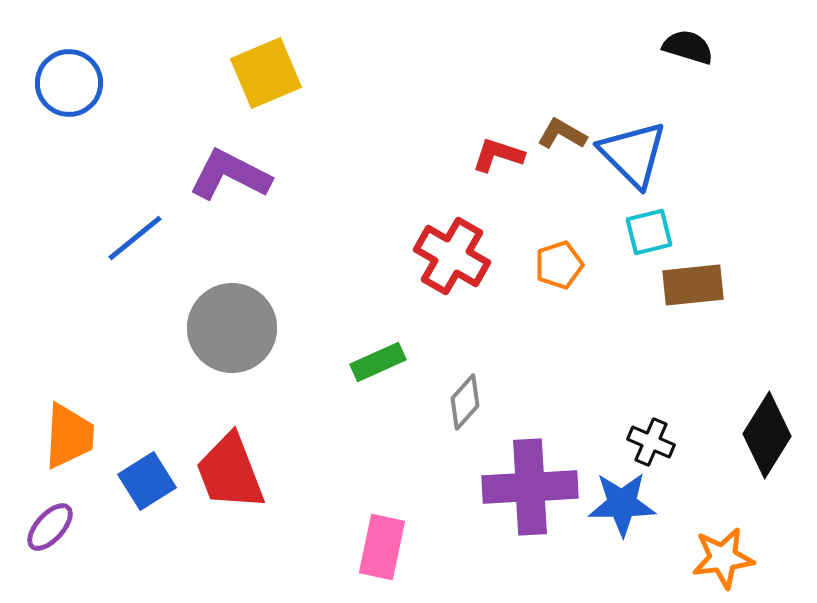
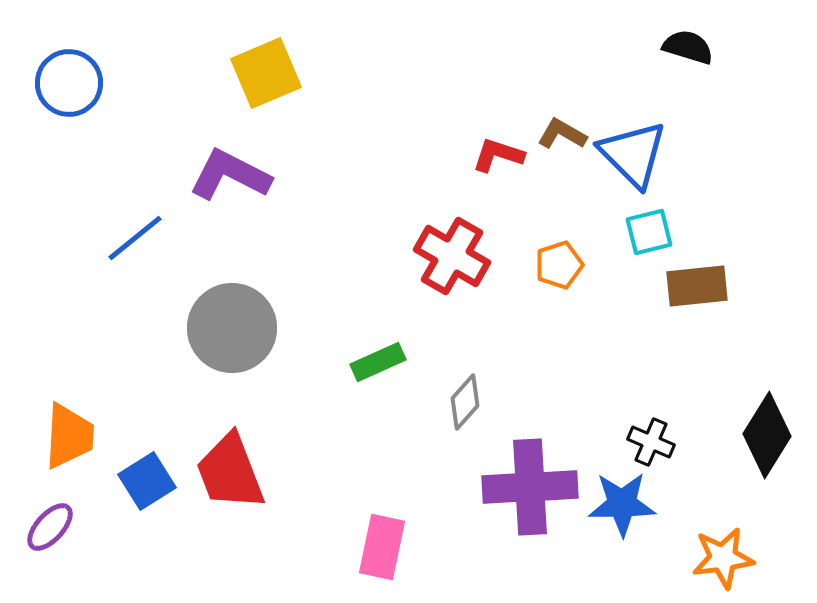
brown rectangle: moved 4 px right, 1 px down
